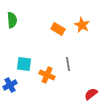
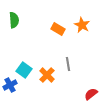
green semicircle: moved 2 px right
cyan square: moved 6 px down; rotated 28 degrees clockwise
orange cross: rotated 21 degrees clockwise
